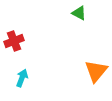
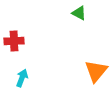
red cross: rotated 18 degrees clockwise
